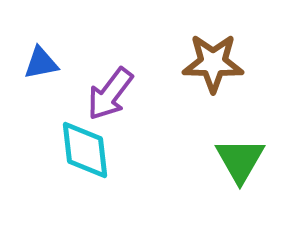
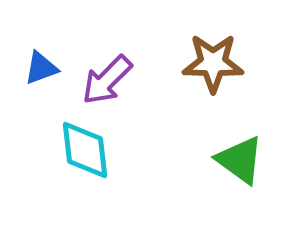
blue triangle: moved 5 px down; rotated 9 degrees counterclockwise
purple arrow: moved 3 px left, 14 px up; rotated 8 degrees clockwise
green triangle: rotated 24 degrees counterclockwise
